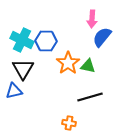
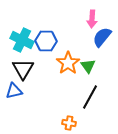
green triangle: rotated 42 degrees clockwise
black line: rotated 45 degrees counterclockwise
